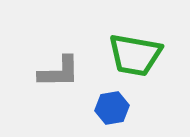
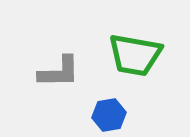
blue hexagon: moved 3 px left, 7 px down
